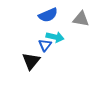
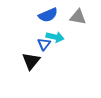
gray triangle: moved 3 px left, 2 px up
blue triangle: moved 1 px left, 1 px up
